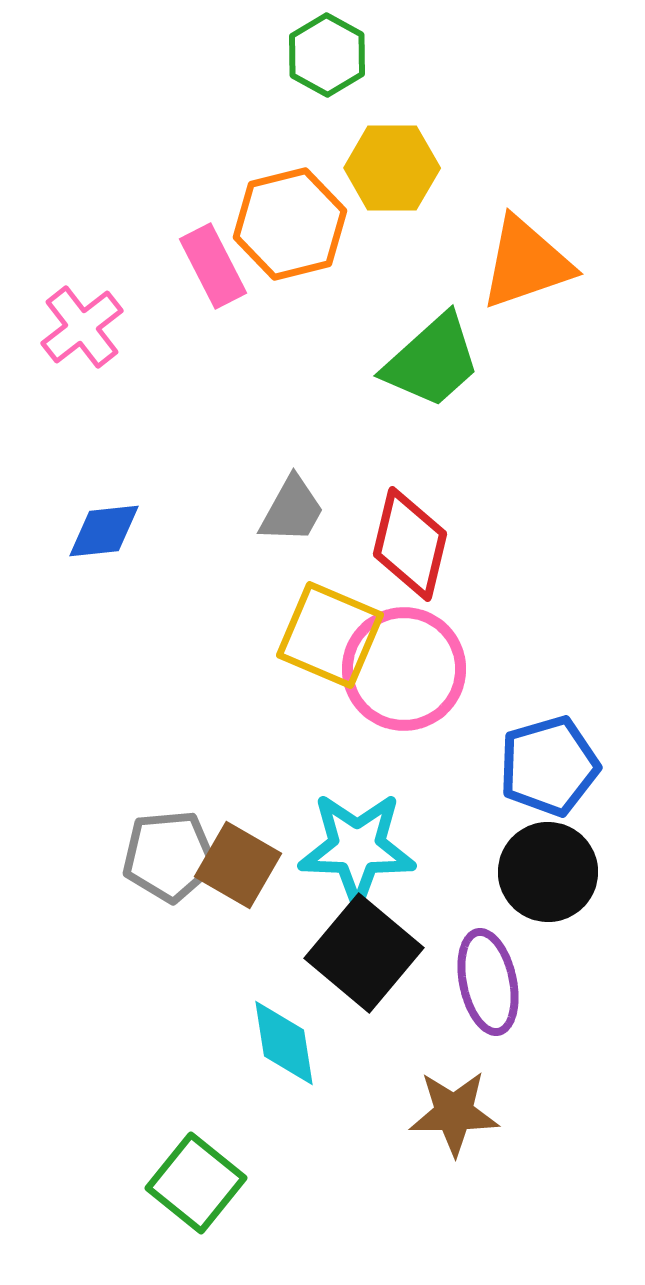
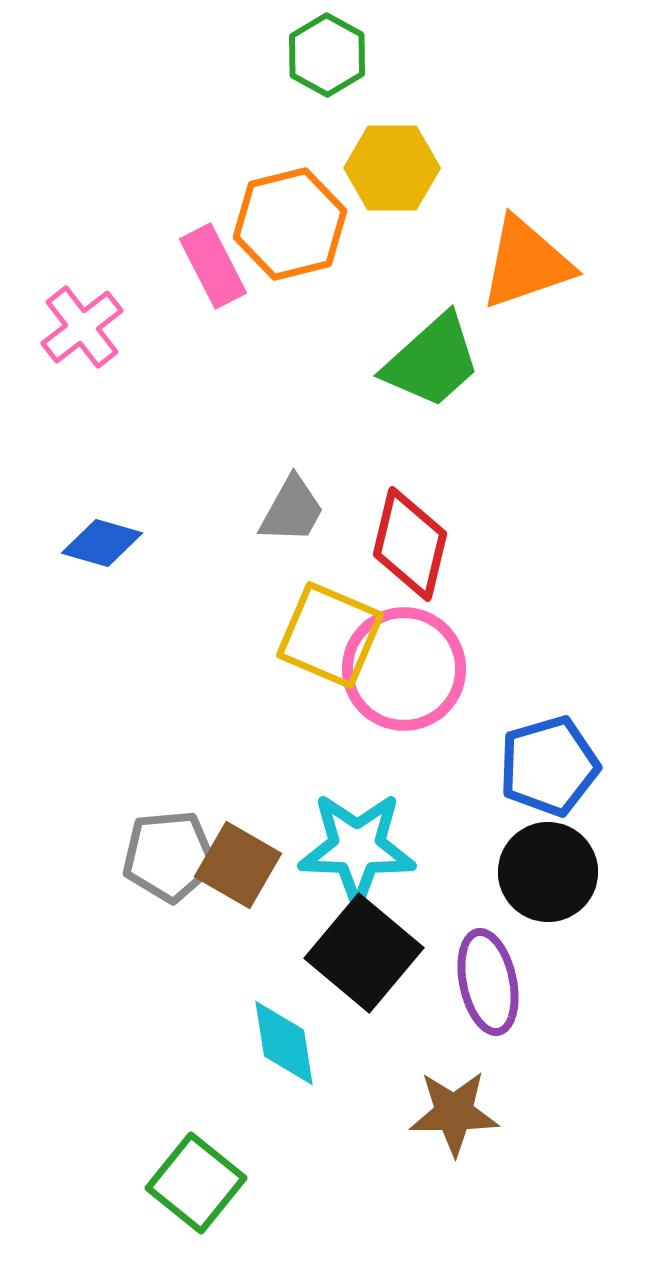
blue diamond: moved 2 px left, 12 px down; rotated 22 degrees clockwise
